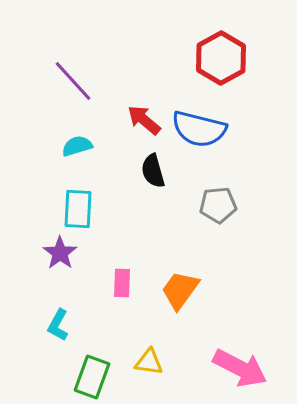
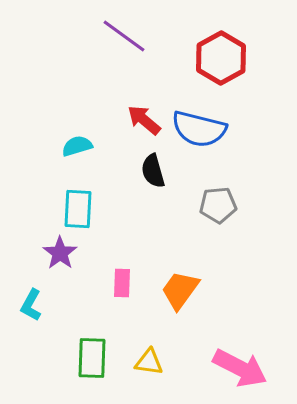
purple line: moved 51 px right, 45 px up; rotated 12 degrees counterclockwise
cyan L-shape: moved 27 px left, 20 px up
green rectangle: moved 19 px up; rotated 18 degrees counterclockwise
